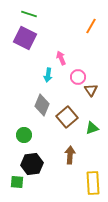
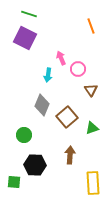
orange line: rotated 49 degrees counterclockwise
pink circle: moved 8 px up
black hexagon: moved 3 px right, 1 px down; rotated 10 degrees clockwise
green square: moved 3 px left
